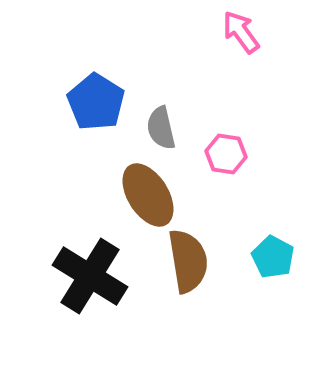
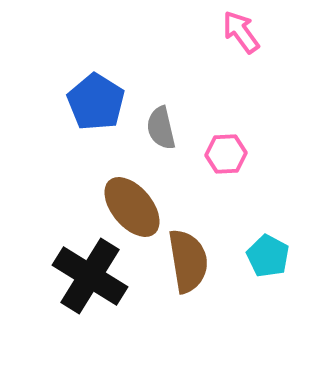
pink hexagon: rotated 12 degrees counterclockwise
brown ellipse: moved 16 px left, 12 px down; rotated 8 degrees counterclockwise
cyan pentagon: moved 5 px left, 1 px up
